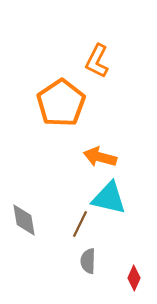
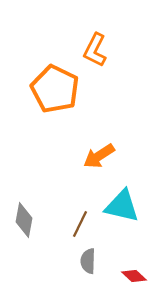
orange L-shape: moved 2 px left, 11 px up
orange pentagon: moved 6 px left, 14 px up; rotated 12 degrees counterclockwise
orange arrow: moved 1 px left, 1 px up; rotated 48 degrees counterclockwise
cyan triangle: moved 13 px right, 8 px down
gray diamond: rotated 20 degrees clockwise
red diamond: moved 2 px up; rotated 70 degrees counterclockwise
